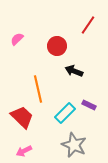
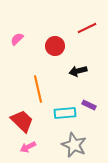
red line: moved 1 px left, 3 px down; rotated 30 degrees clockwise
red circle: moved 2 px left
black arrow: moved 4 px right; rotated 36 degrees counterclockwise
cyan rectangle: rotated 40 degrees clockwise
red trapezoid: moved 4 px down
pink arrow: moved 4 px right, 4 px up
